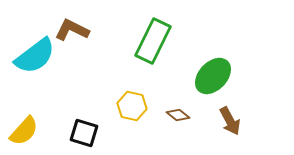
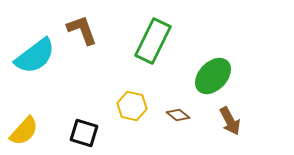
brown L-shape: moved 10 px right; rotated 44 degrees clockwise
